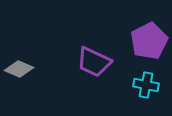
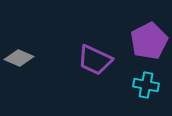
purple trapezoid: moved 1 px right, 2 px up
gray diamond: moved 11 px up
